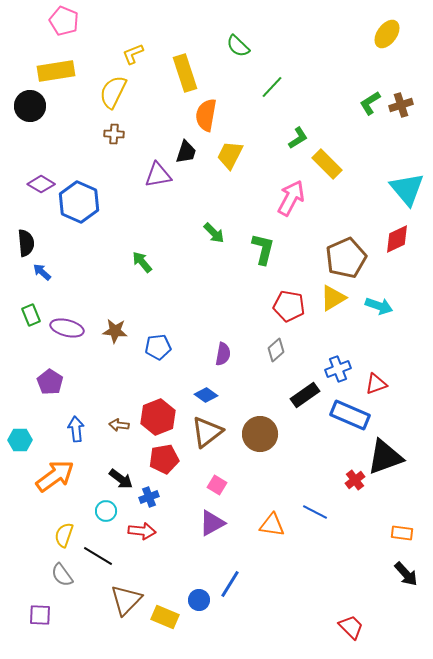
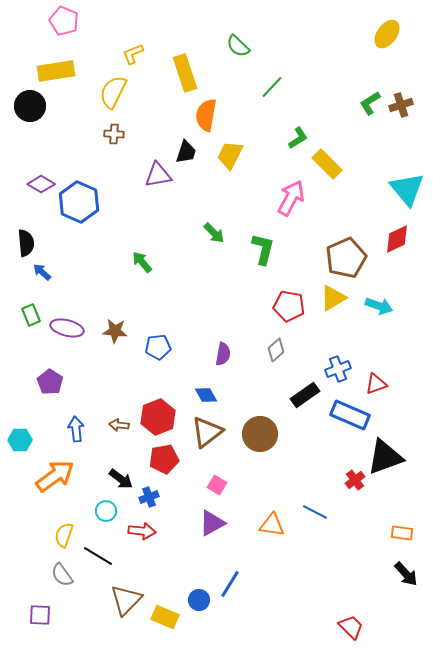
blue diamond at (206, 395): rotated 25 degrees clockwise
